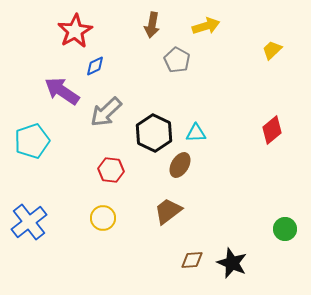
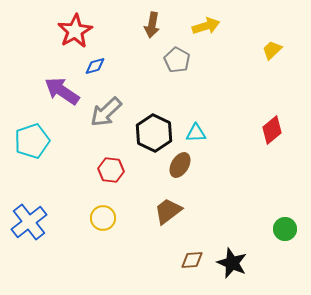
blue diamond: rotated 10 degrees clockwise
